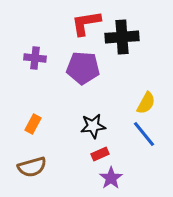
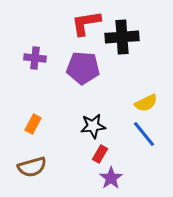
yellow semicircle: rotated 35 degrees clockwise
red rectangle: rotated 36 degrees counterclockwise
